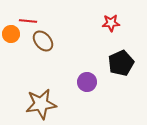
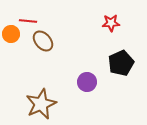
brown star: rotated 16 degrees counterclockwise
